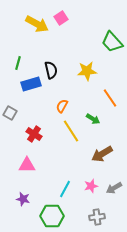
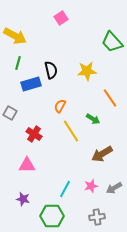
yellow arrow: moved 22 px left, 12 px down
orange semicircle: moved 2 px left
